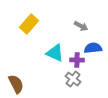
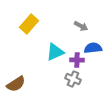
cyan triangle: moved 1 px up; rotated 48 degrees counterclockwise
gray cross: rotated 14 degrees counterclockwise
brown semicircle: rotated 84 degrees clockwise
